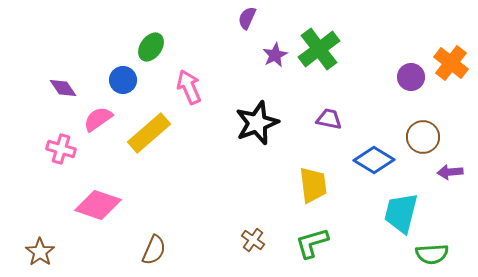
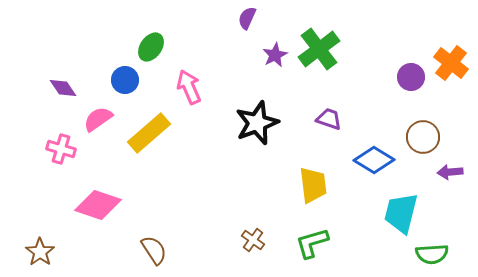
blue circle: moved 2 px right
purple trapezoid: rotated 8 degrees clockwise
brown semicircle: rotated 56 degrees counterclockwise
